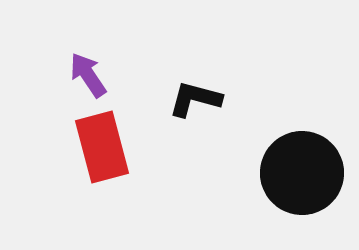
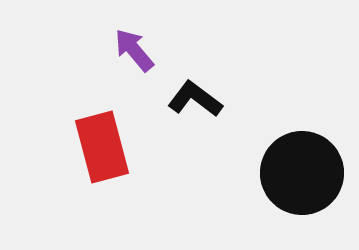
purple arrow: moved 46 px right, 25 px up; rotated 6 degrees counterclockwise
black L-shape: rotated 22 degrees clockwise
